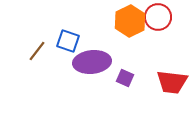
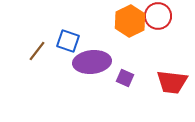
red circle: moved 1 px up
